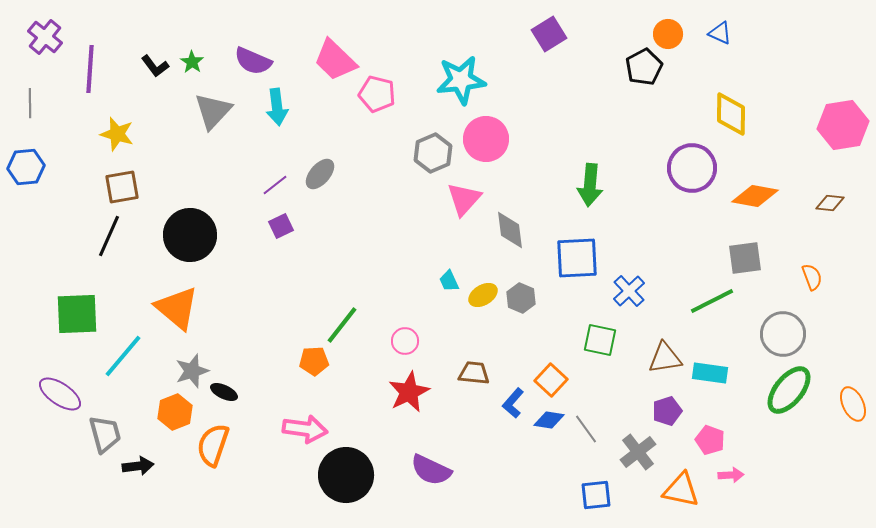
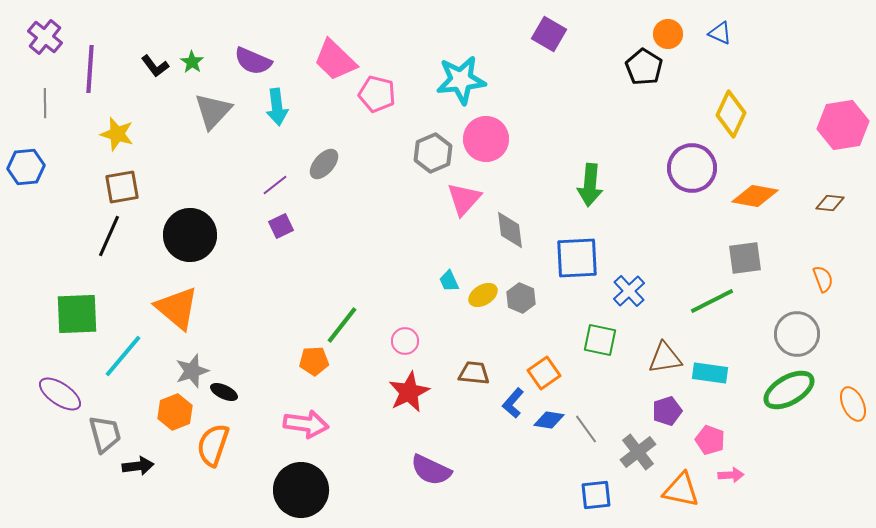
purple square at (549, 34): rotated 28 degrees counterclockwise
black pentagon at (644, 67): rotated 12 degrees counterclockwise
gray line at (30, 103): moved 15 px right
yellow diamond at (731, 114): rotated 24 degrees clockwise
gray ellipse at (320, 174): moved 4 px right, 10 px up
orange semicircle at (812, 277): moved 11 px right, 2 px down
gray circle at (783, 334): moved 14 px right
orange square at (551, 380): moved 7 px left, 7 px up; rotated 12 degrees clockwise
green ellipse at (789, 390): rotated 21 degrees clockwise
pink arrow at (305, 429): moved 1 px right, 5 px up
black circle at (346, 475): moved 45 px left, 15 px down
